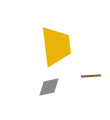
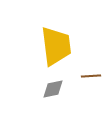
gray diamond: moved 4 px right, 2 px down
